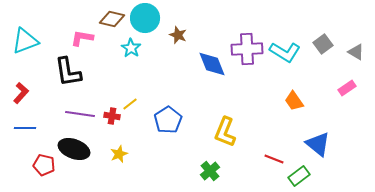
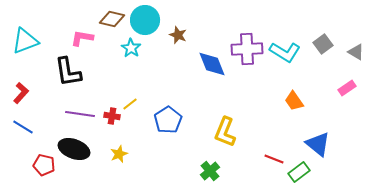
cyan circle: moved 2 px down
blue line: moved 2 px left, 1 px up; rotated 30 degrees clockwise
green rectangle: moved 4 px up
